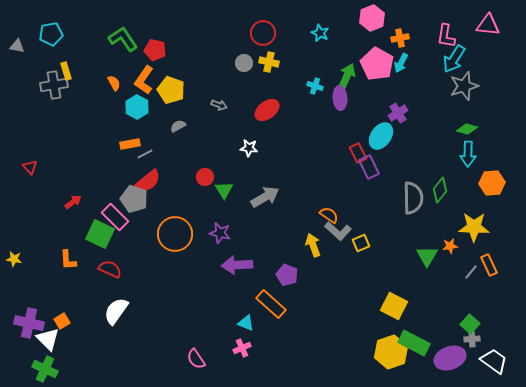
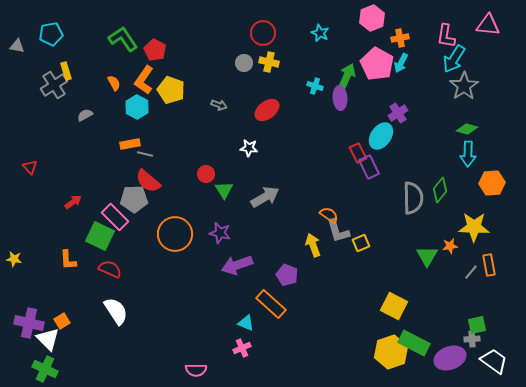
red pentagon at (155, 50): rotated 15 degrees clockwise
gray cross at (54, 85): rotated 24 degrees counterclockwise
gray star at (464, 86): rotated 16 degrees counterclockwise
gray semicircle at (178, 126): moved 93 px left, 11 px up
gray line at (145, 154): rotated 42 degrees clockwise
red circle at (205, 177): moved 1 px right, 3 px up
red semicircle at (148, 181): rotated 80 degrees clockwise
gray pentagon at (134, 199): rotated 20 degrees counterclockwise
gray L-shape at (338, 231): rotated 32 degrees clockwise
green square at (100, 234): moved 2 px down
purple arrow at (237, 265): rotated 16 degrees counterclockwise
orange rectangle at (489, 265): rotated 15 degrees clockwise
white semicircle at (116, 311): rotated 112 degrees clockwise
green square at (470, 324): moved 7 px right, 1 px down; rotated 36 degrees clockwise
pink semicircle at (196, 359): moved 11 px down; rotated 55 degrees counterclockwise
